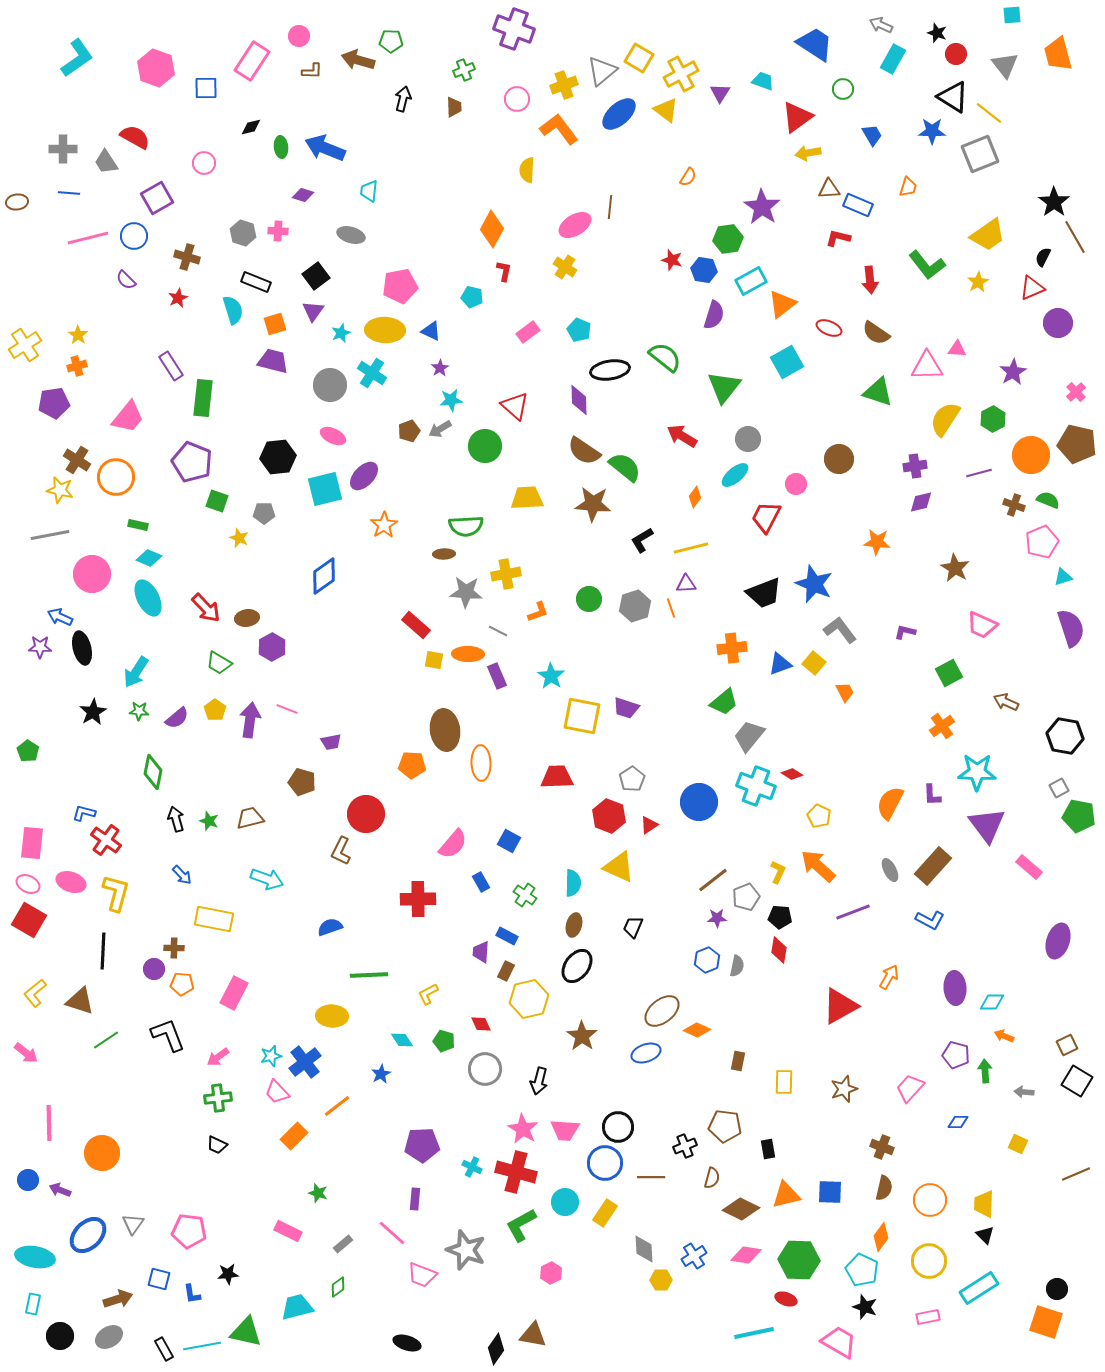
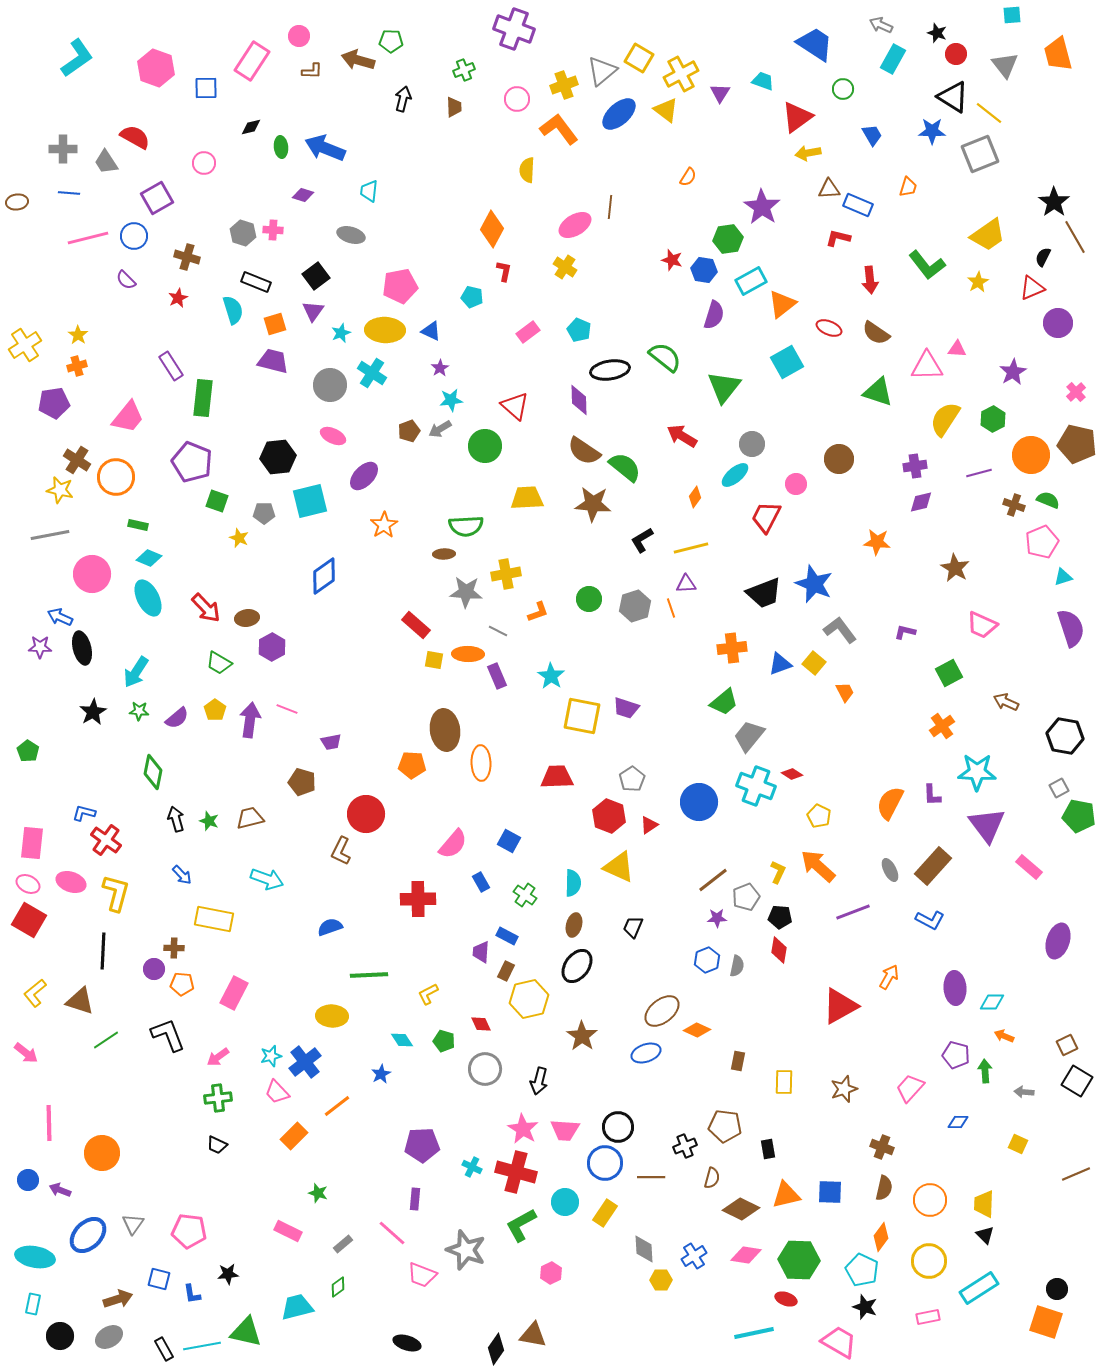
pink cross at (278, 231): moved 5 px left, 1 px up
gray circle at (748, 439): moved 4 px right, 5 px down
cyan square at (325, 489): moved 15 px left, 12 px down
